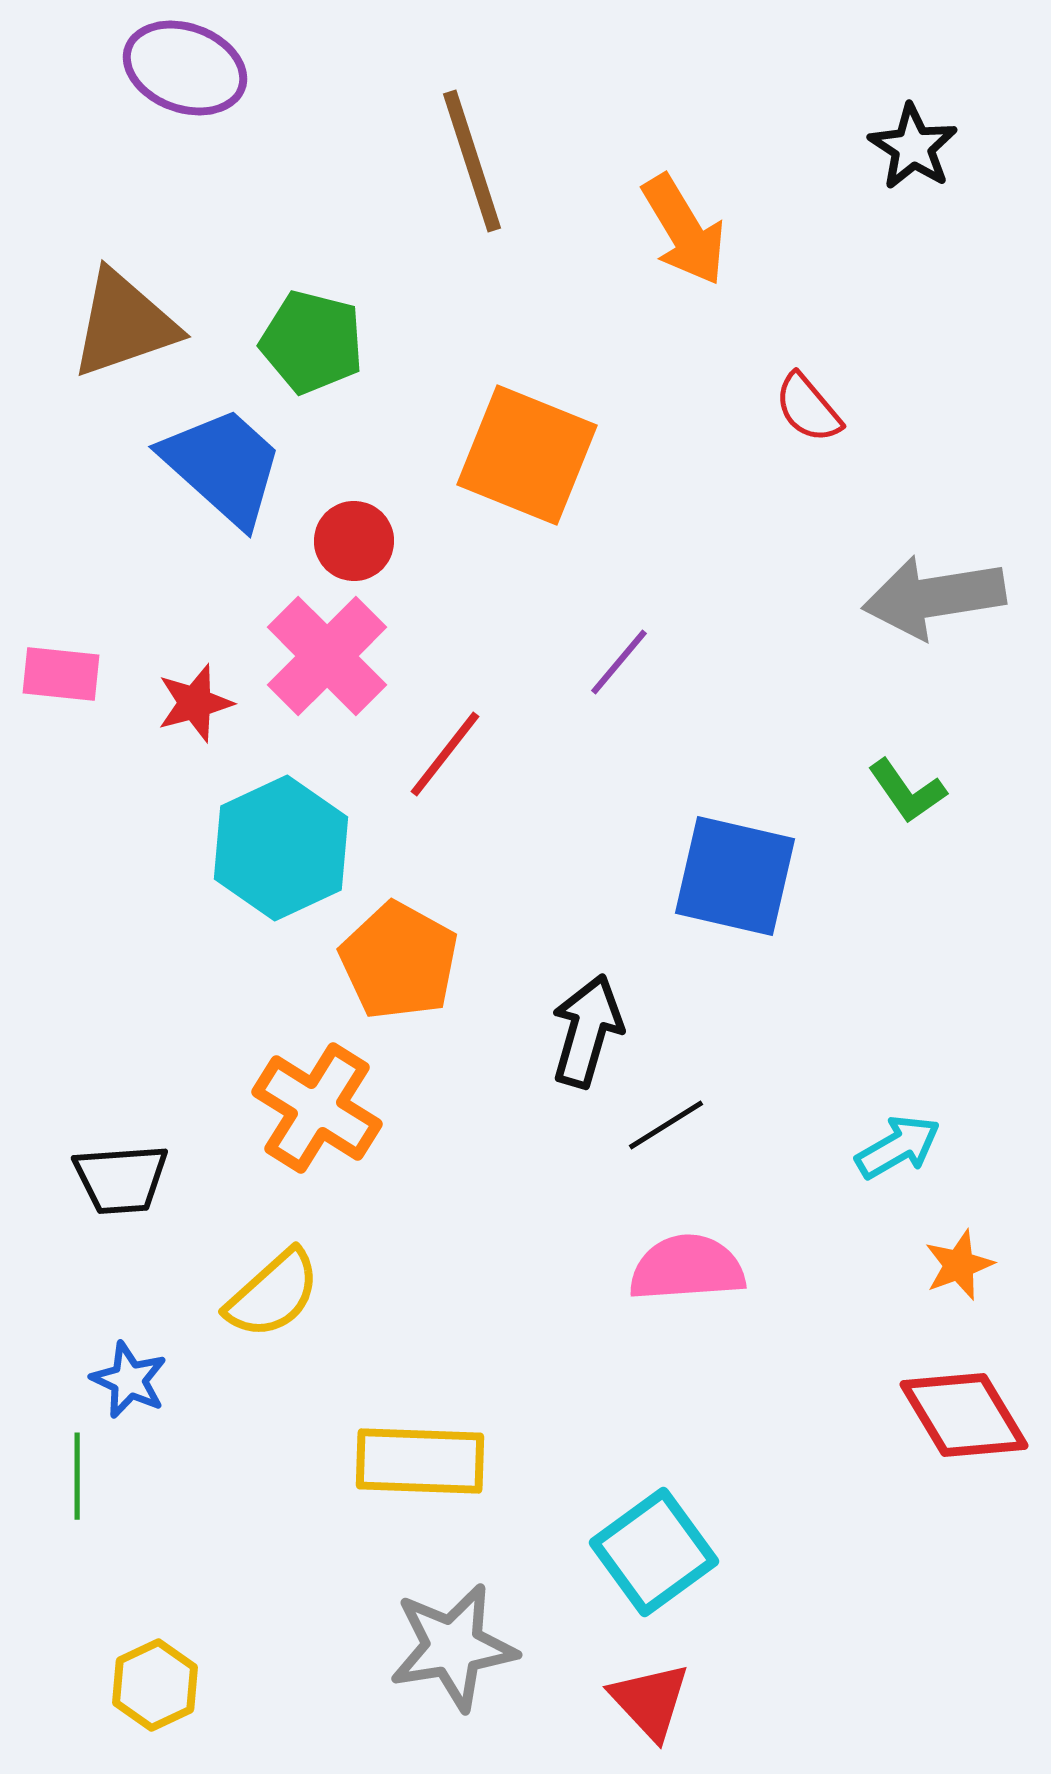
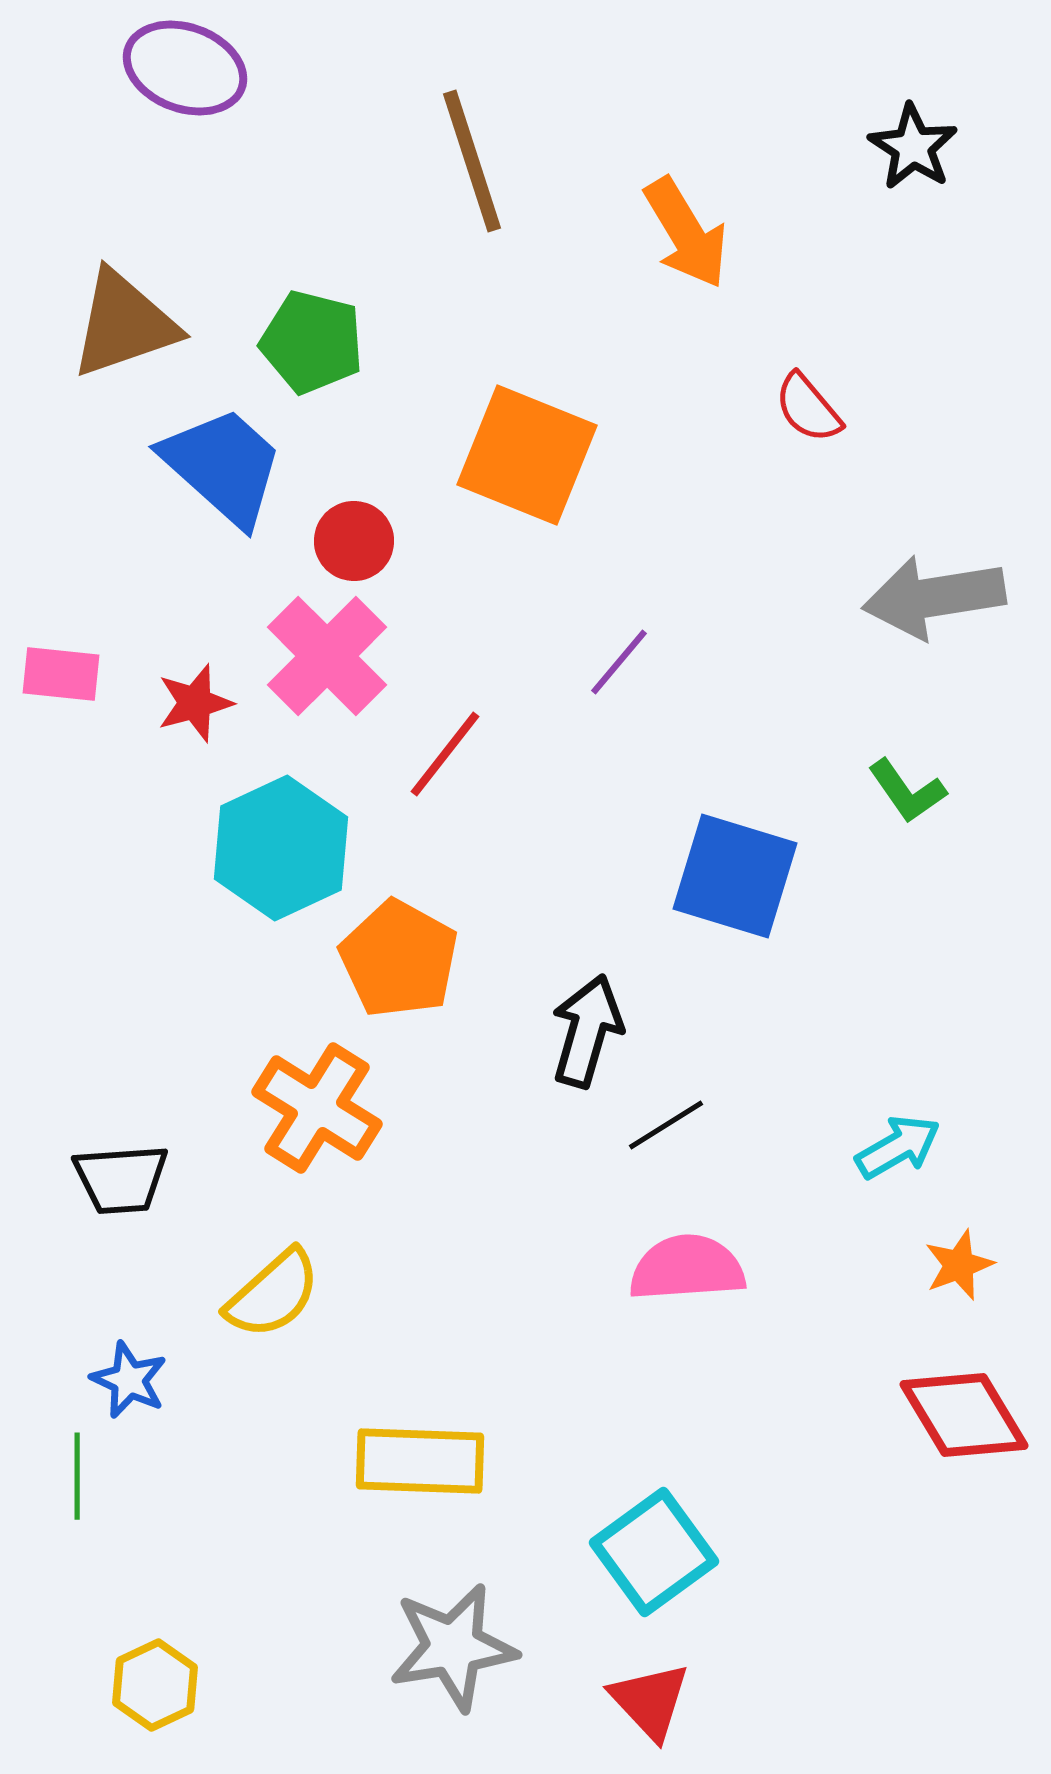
orange arrow: moved 2 px right, 3 px down
blue square: rotated 4 degrees clockwise
orange pentagon: moved 2 px up
